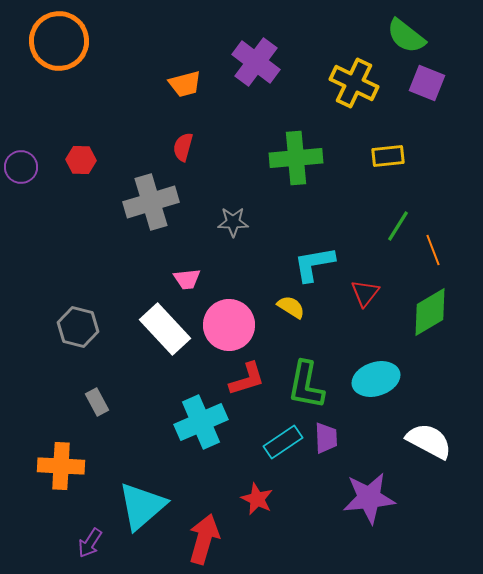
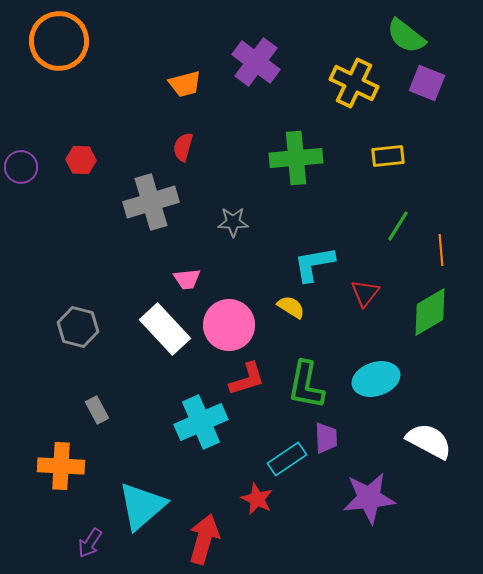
orange line: moved 8 px right; rotated 16 degrees clockwise
gray rectangle: moved 8 px down
cyan rectangle: moved 4 px right, 17 px down
